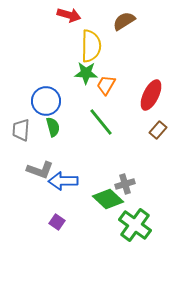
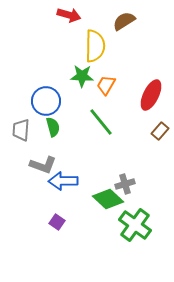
yellow semicircle: moved 4 px right
green star: moved 4 px left, 3 px down
brown rectangle: moved 2 px right, 1 px down
gray L-shape: moved 3 px right, 5 px up
